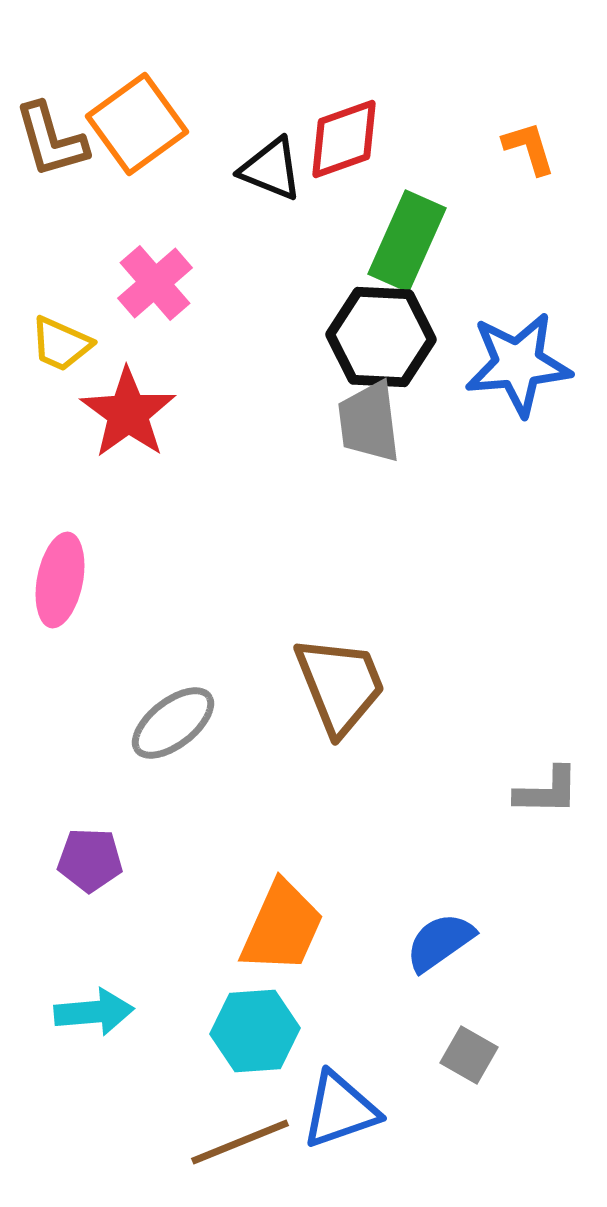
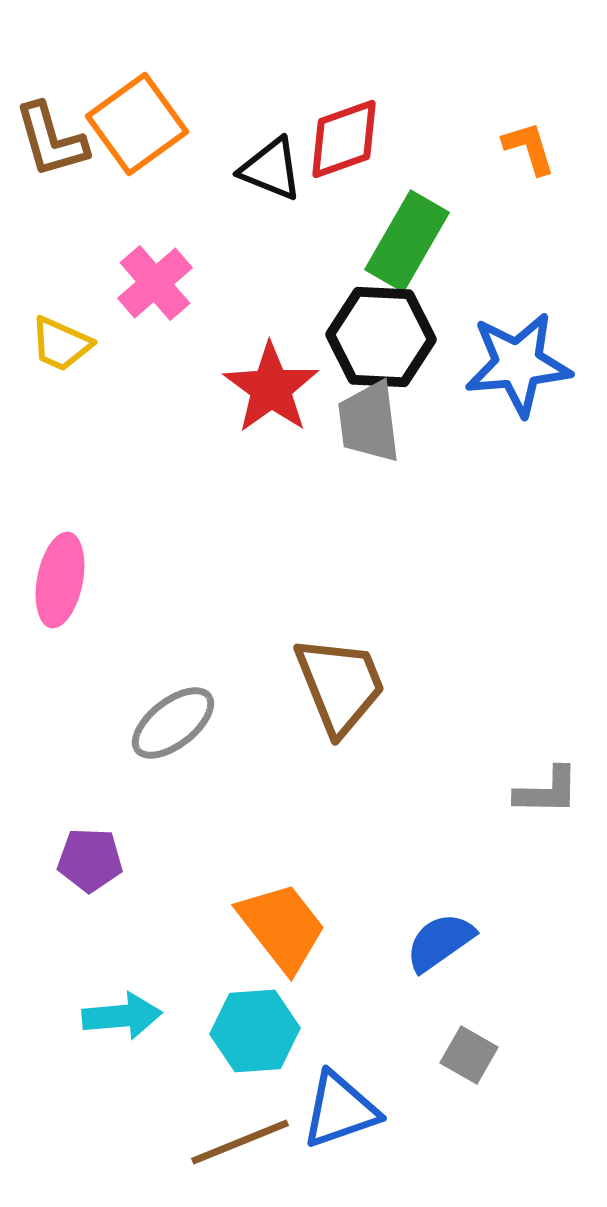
green rectangle: rotated 6 degrees clockwise
red star: moved 143 px right, 25 px up
orange trapezoid: rotated 62 degrees counterclockwise
cyan arrow: moved 28 px right, 4 px down
